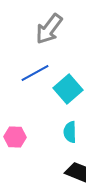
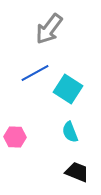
cyan square: rotated 16 degrees counterclockwise
cyan semicircle: rotated 20 degrees counterclockwise
